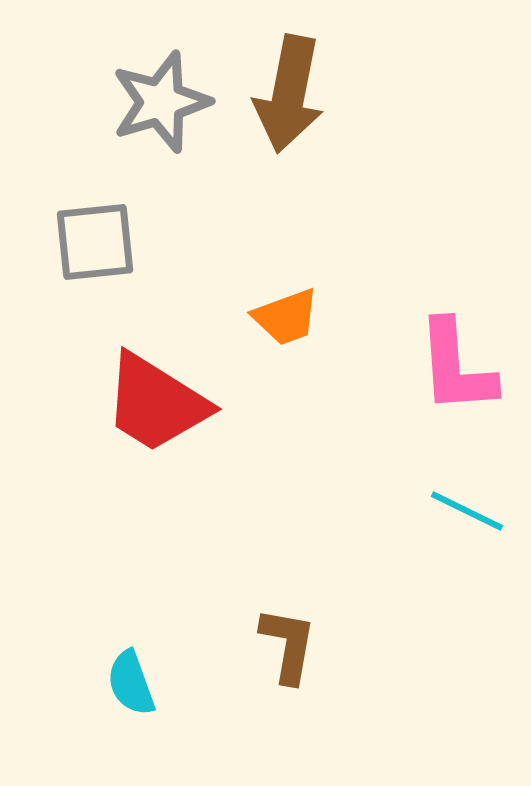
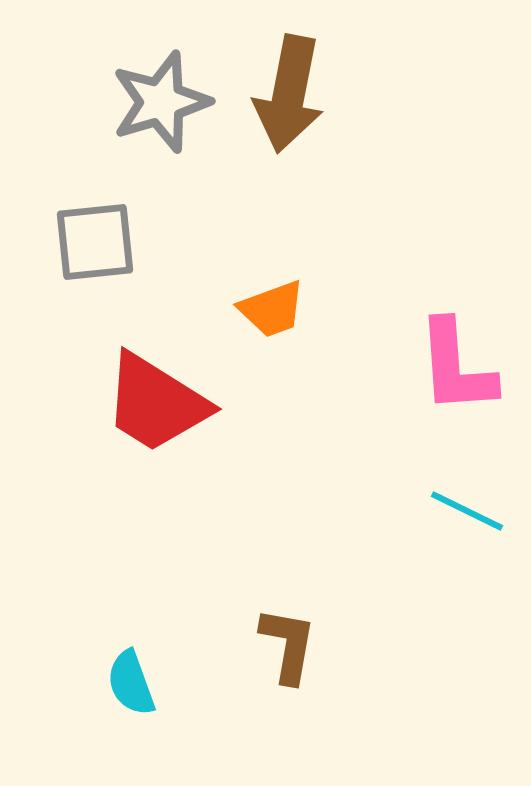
orange trapezoid: moved 14 px left, 8 px up
